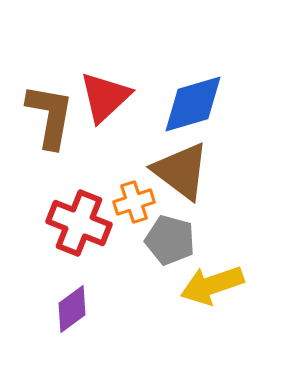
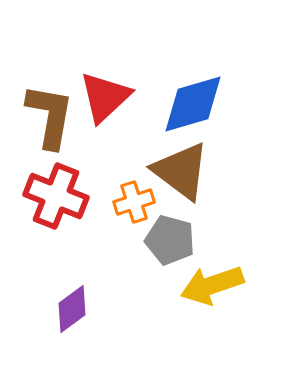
red cross: moved 23 px left, 27 px up
